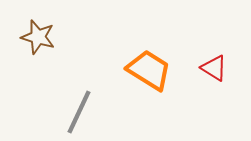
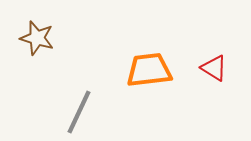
brown star: moved 1 px left, 1 px down
orange trapezoid: rotated 39 degrees counterclockwise
